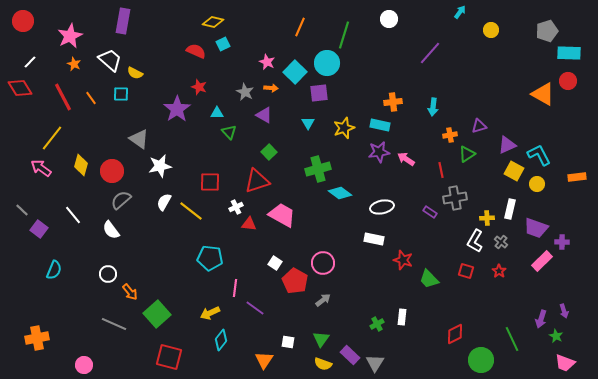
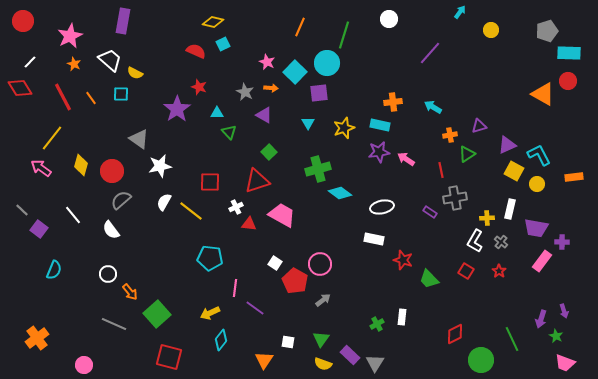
cyan arrow at (433, 107): rotated 114 degrees clockwise
orange rectangle at (577, 177): moved 3 px left
purple trapezoid at (536, 228): rotated 10 degrees counterclockwise
pink rectangle at (542, 261): rotated 10 degrees counterclockwise
pink circle at (323, 263): moved 3 px left, 1 px down
red square at (466, 271): rotated 14 degrees clockwise
orange cross at (37, 338): rotated 25 degrees counterclockwise
